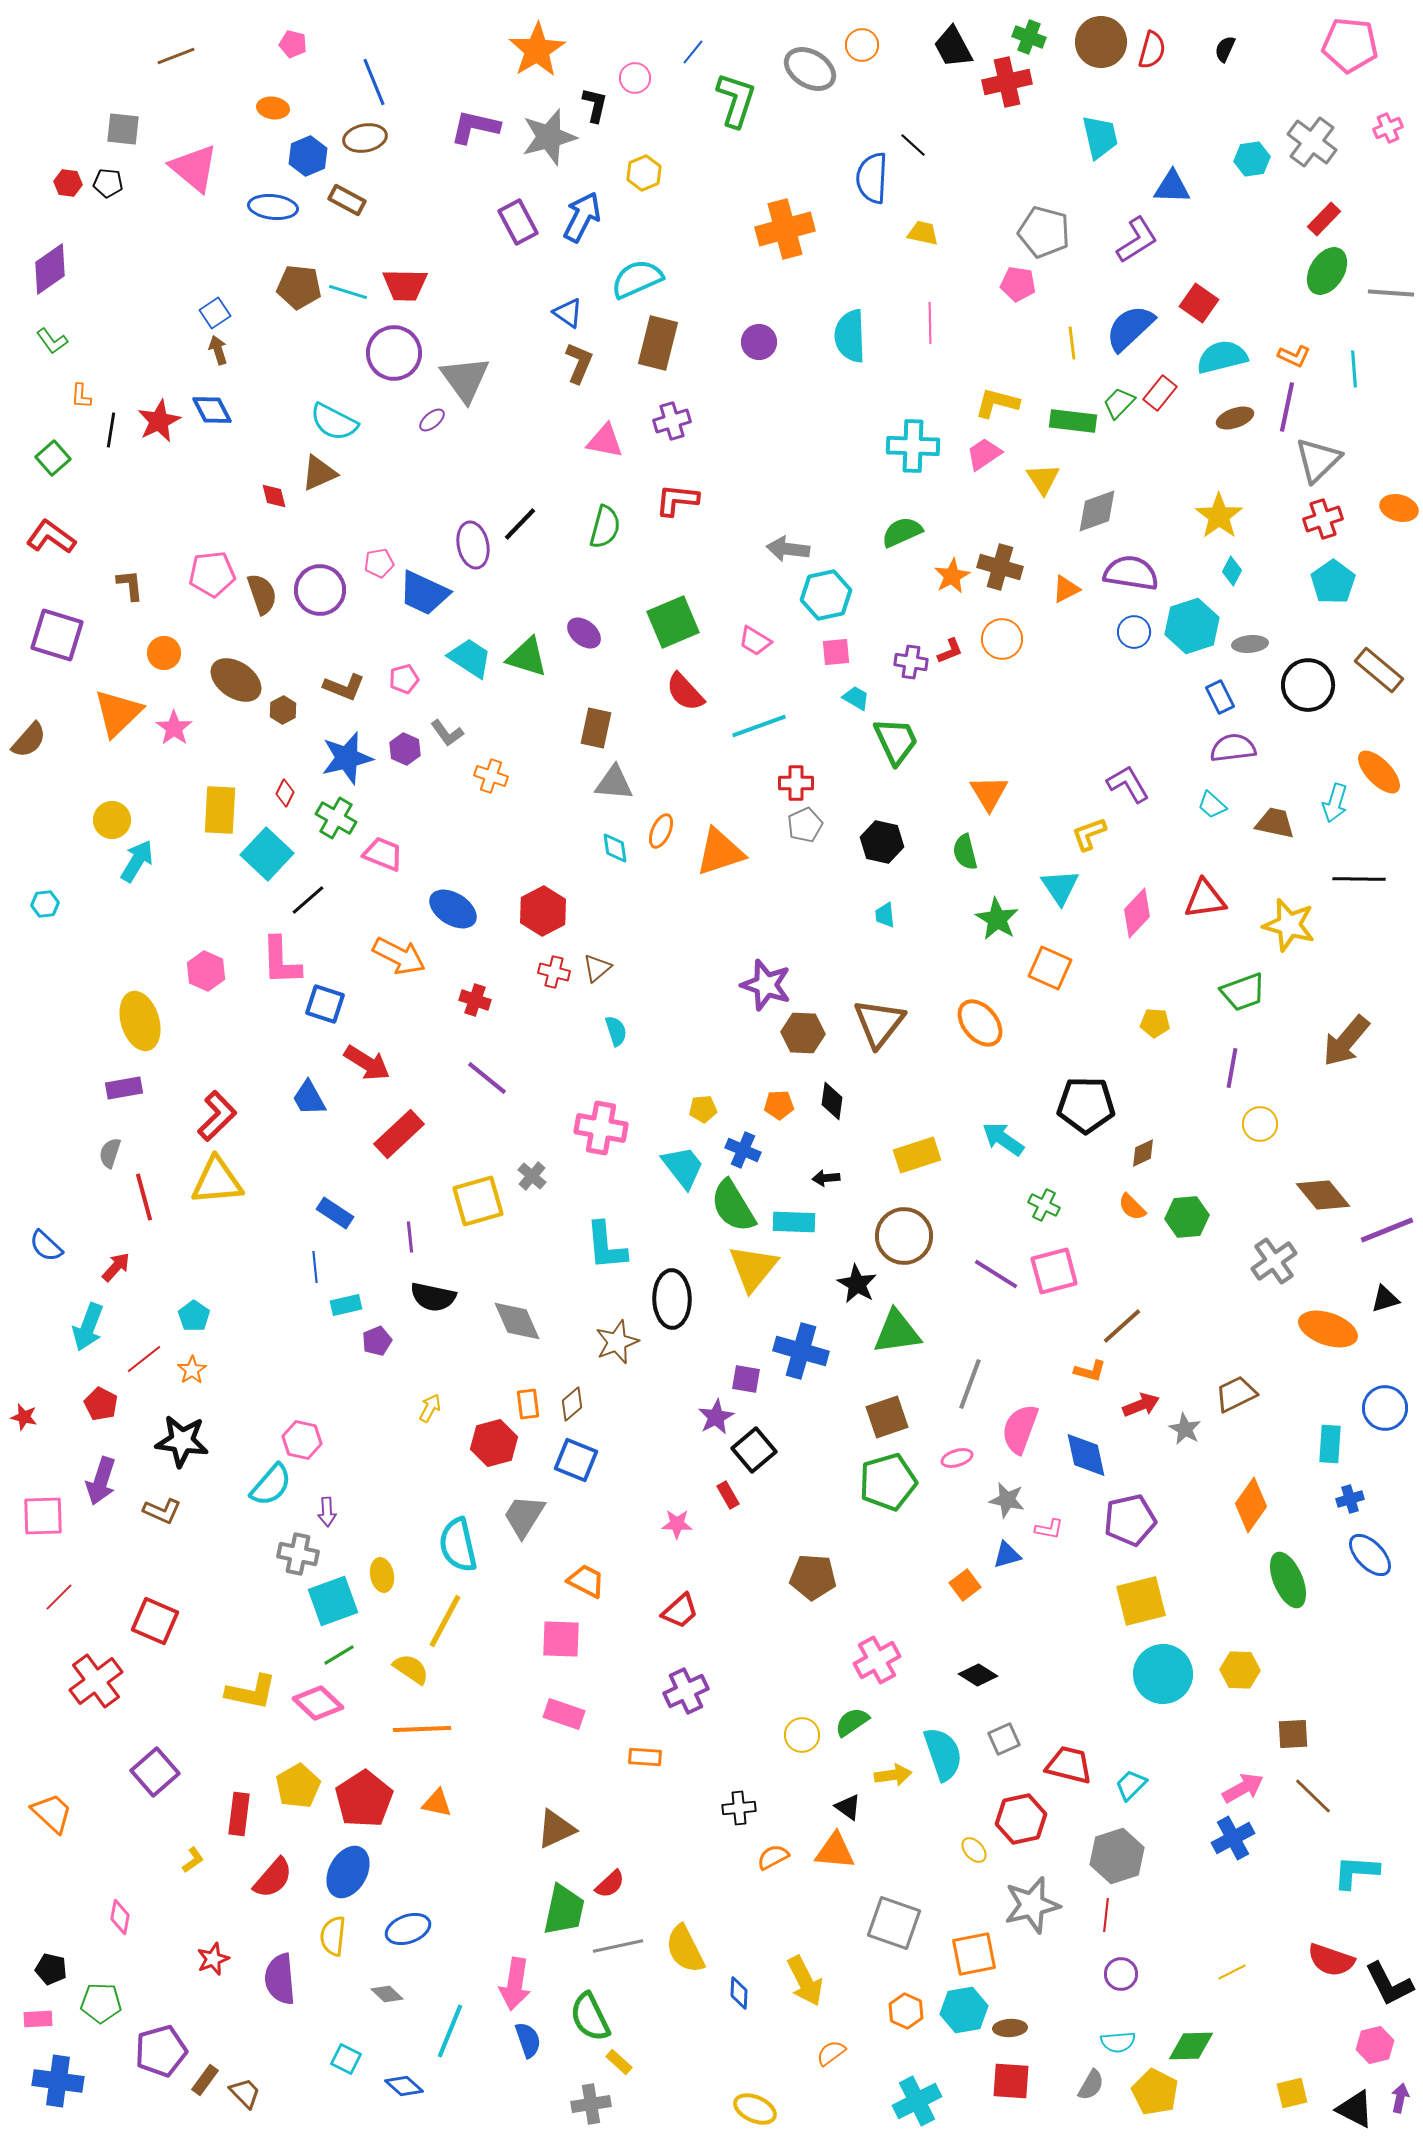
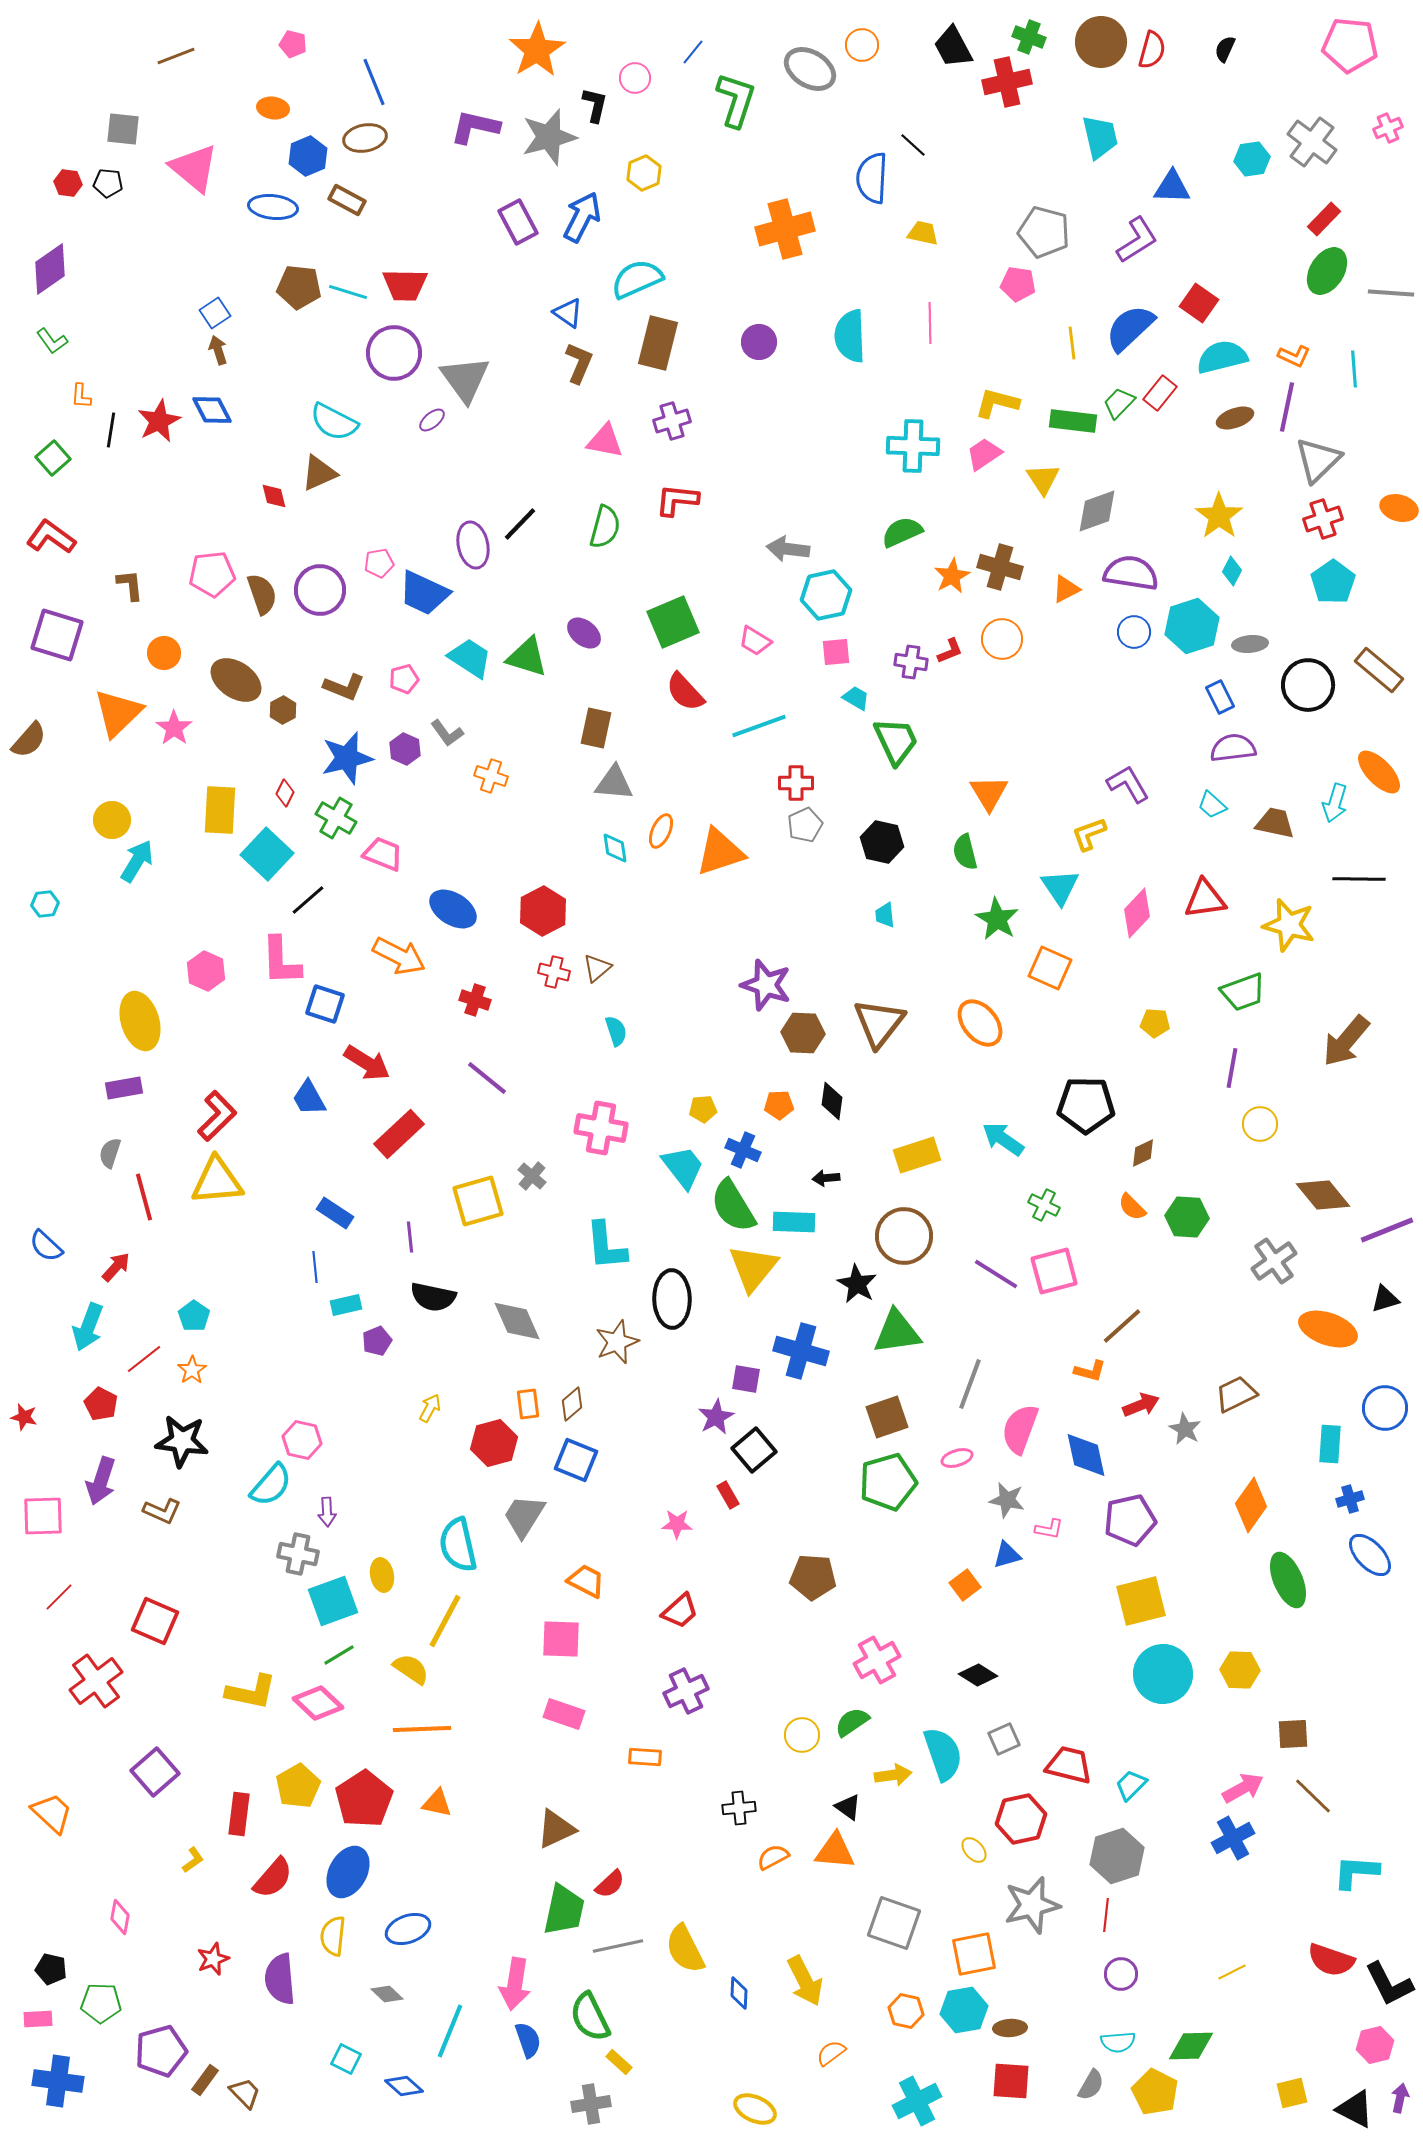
green hexagon at (1187, 1217): rotated 9 degrees clockwise
orange hexagon at (906, 2011): rotated 12 degrees counterclockwise
